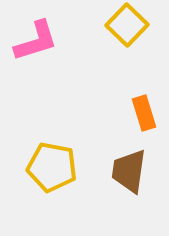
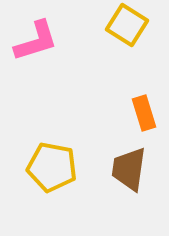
yellow square: rotated 12 degrees counterclockwise
brown trapezoid: moved 2 px up
